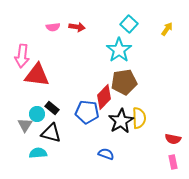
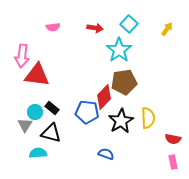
red arrow: moved 18 px right, 1 px down
cyan circle: moved 2 px left, 2 px up
yellow semicircle: moved 9 px right
